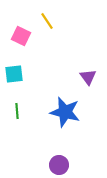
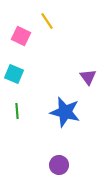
cyan square: rotated 30 degrees clockwise
